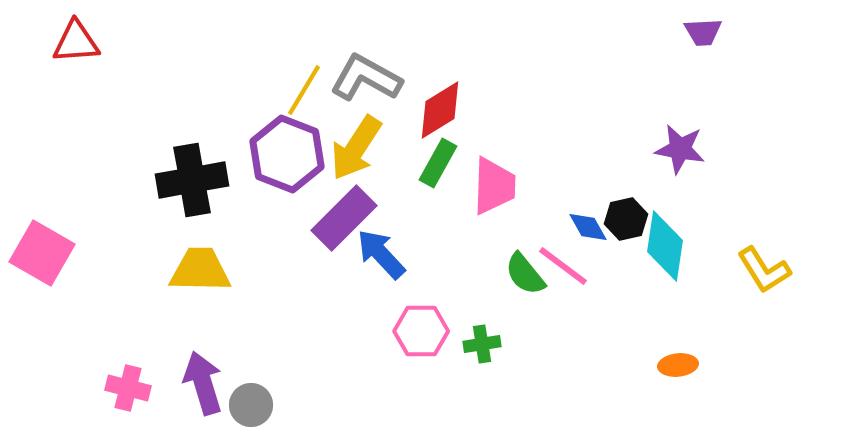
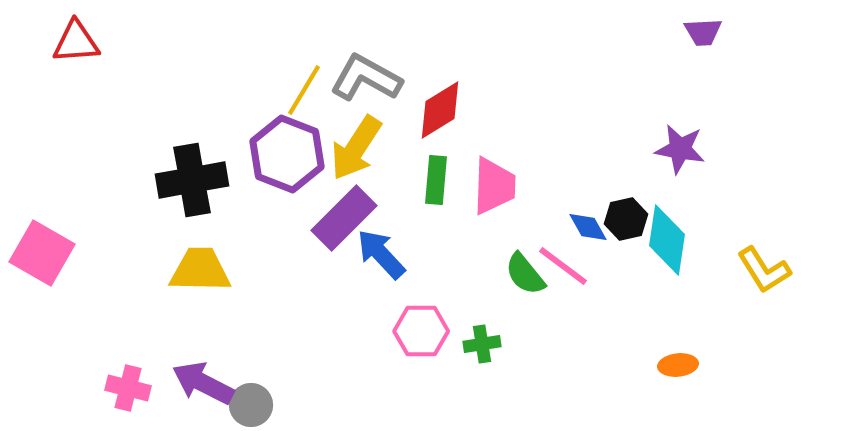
green rectangle: moved 2 px left, 17 px down; rotated 24 degrees counterclockwise
cyan diamond: moved 2 px right, 6 px up
purple arrow: rotated 46 degrees counterclockwise
